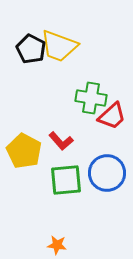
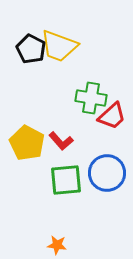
yellow pentagon: moved 3 px right, 8 px up
